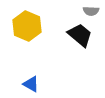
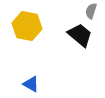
gray semicircle: rotated 105 degrees clockwise
yellow hexagon: rotated 12 degrees counterclockwise
